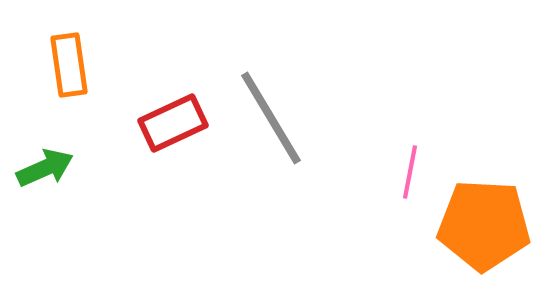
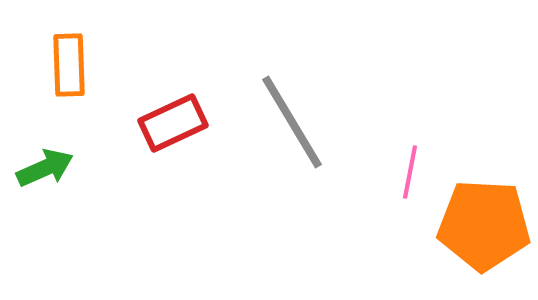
orange rectangle: rotated 6 degrees clockwise
gray line: moved 21 px right, 4 px down
